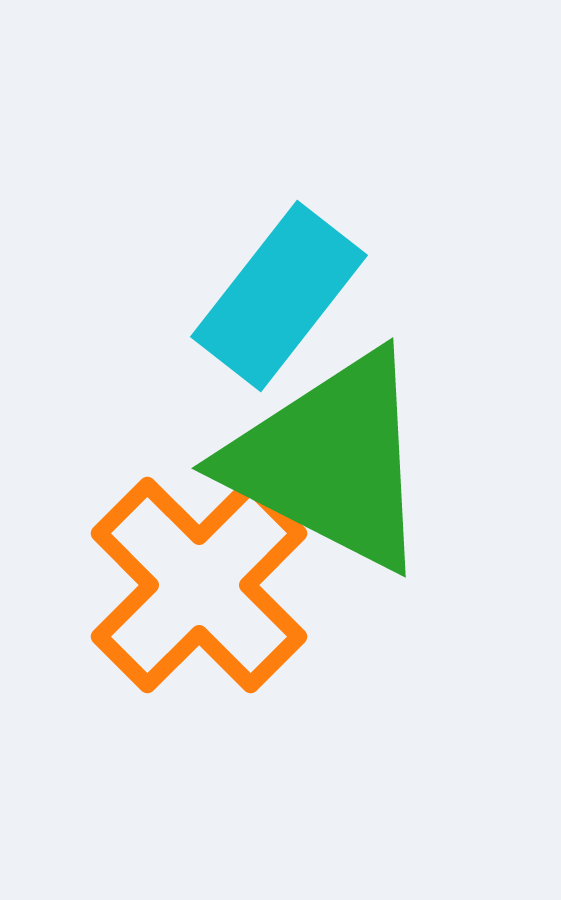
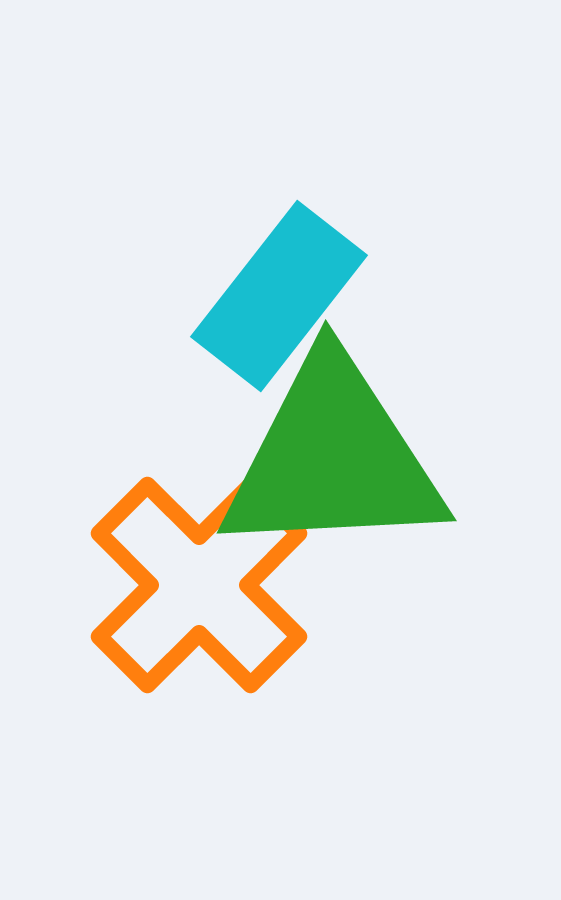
green triangle: moved 3 px right, 3 px up; rotated 30 degrees counterclockwise
